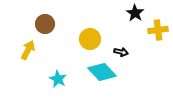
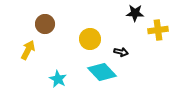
black star: rotated 30 degrees counterclockwise
